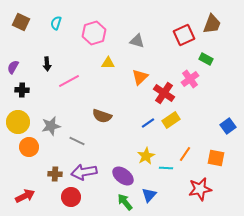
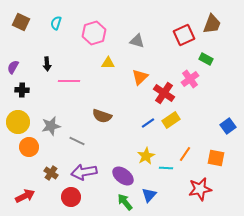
pink line: rotated 30 degrees clockwise
brown cross: moved 4 px left, 1 px up; rotated 32 degrees clockwise
